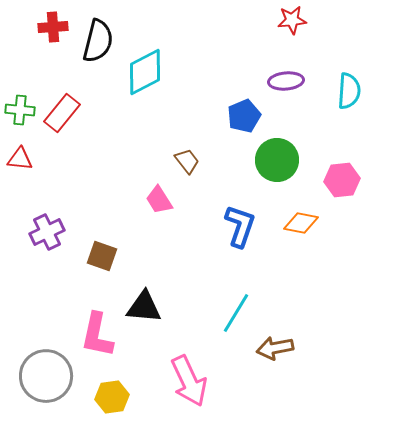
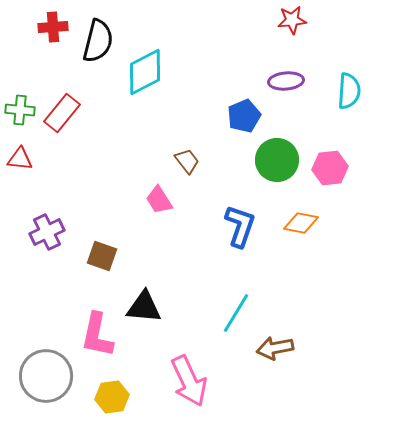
pink hexagon: moved 12 px left, 12 px up
